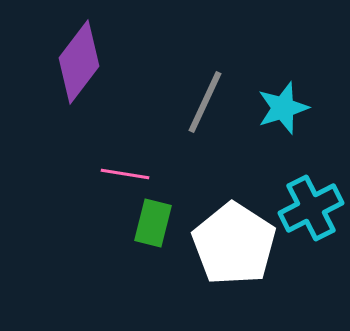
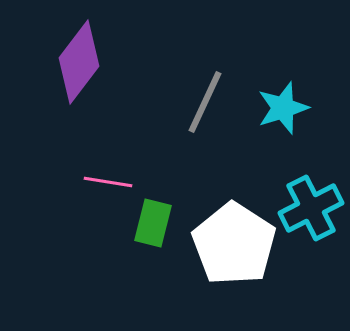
pink line: moved 17 px left, 8 px down
